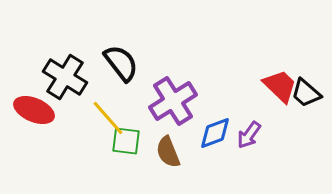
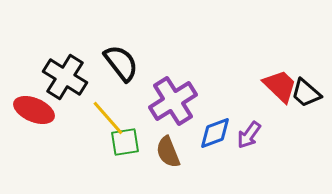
green square: moved 1 px left, 1 px down; rotated 16 degrees counterclockwise
